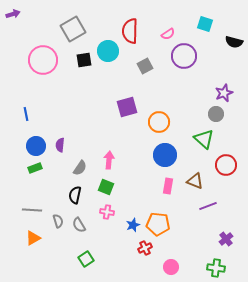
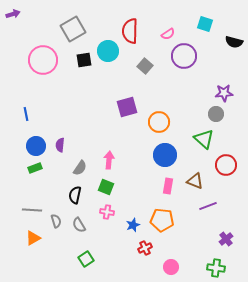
gray square at (145, 66): rotated 21 degrees counterclockwise
purple star at (224, 93): rotated 18 degrees clockwise
gray semicircle at (58, 221): moved 2 px left
orange pentagon at (158, 224): moved 4 px right, 4 px up
